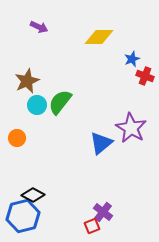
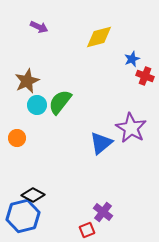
yellow diamond: rotated 16 degrees counterclockwise
red square: moved 5 px left, 4 px down
